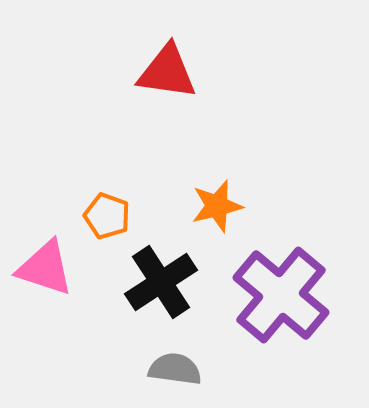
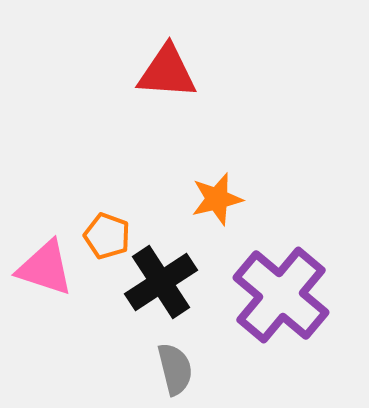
red triangle: rotated 4 degrees counterclockwise
orange star: moved 7 px up
orange pentagon: moved 20 px down
gray semicircle: rotated 68 degrees clockwise
